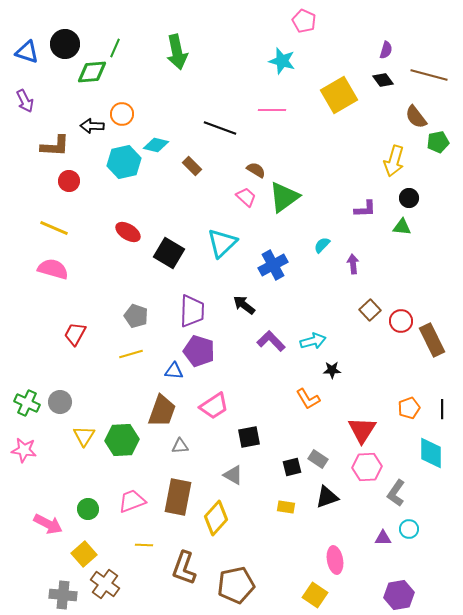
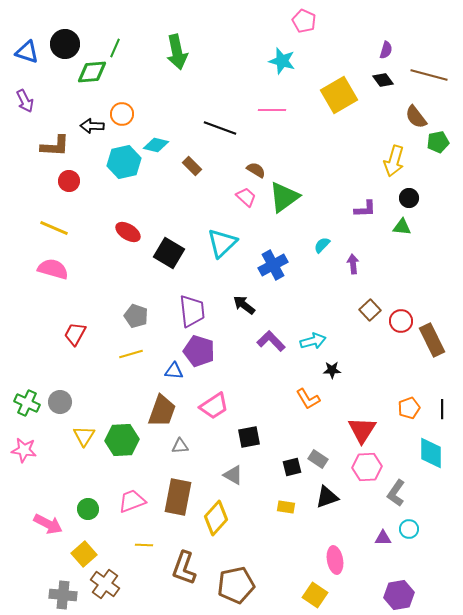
purple trapezoid at (192, 311): rotated 8 degrees counterclockwise
